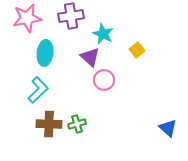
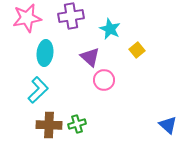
cyan star: moved 7 px right, 5 px up
brown cross: moved 1 px down
blue triangle: moved 3 px up
